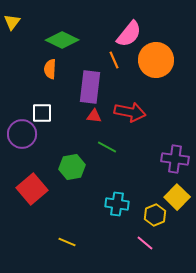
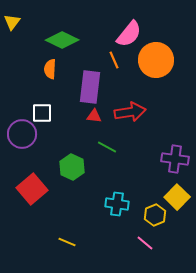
red arrow: rotated 20 degrees counterclockwise
green hexagon: rotated 25 degrees counterclockwise
